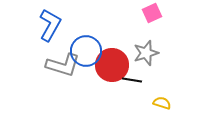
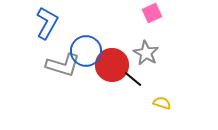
blue L-shape: moved 3 px left, 2 px up
gray star: rotated 25 degrees counterclockwise
black line: moved 1 px right, 1 px up; rotated 30 degrees clockwise
